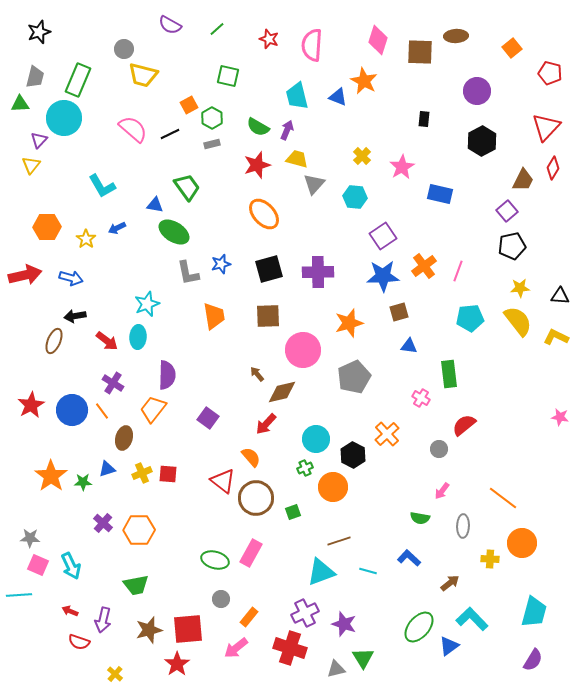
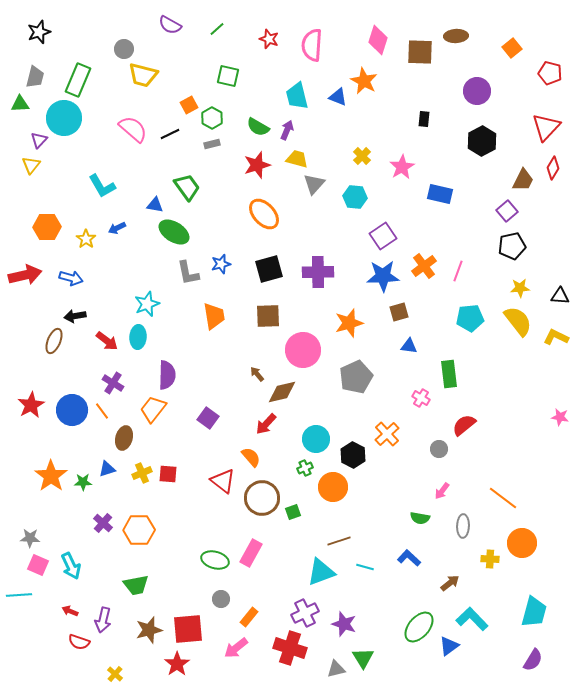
gray pentagon at (354, 377): moved 2 px right
brown circle at (256, 498): moved 6 px right
cyan line at (368, 571): moved 3 px left, 4 px up
